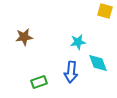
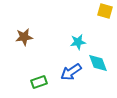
blue arrow: rotated 50 degrees clockwise
